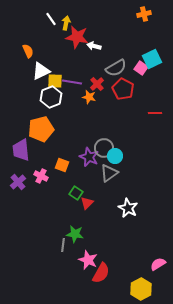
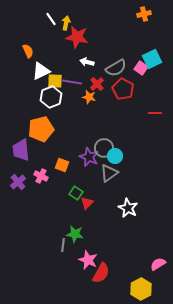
white arrow: moved 7 px left, 16 px down
